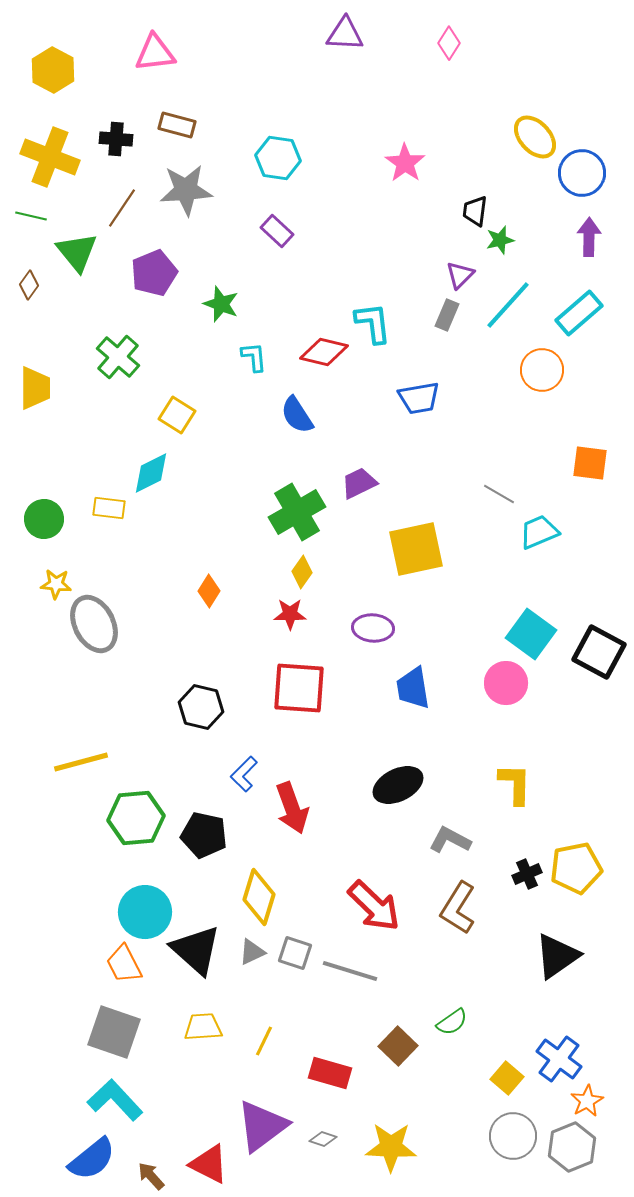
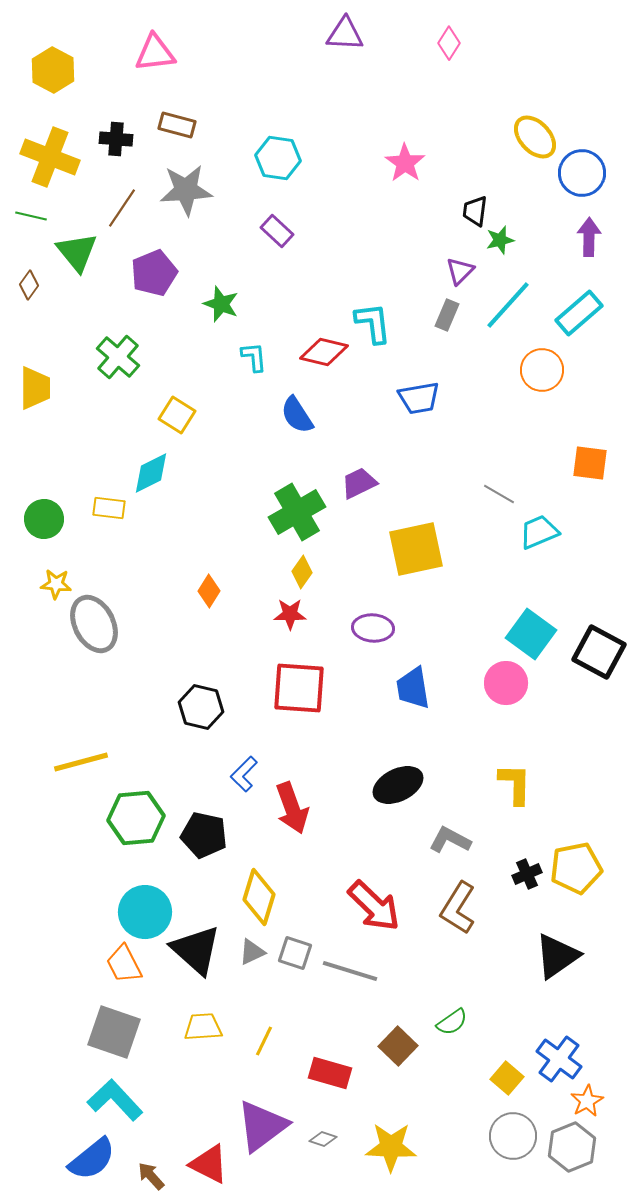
purple triangle at (460, 275): moved 4 px up
